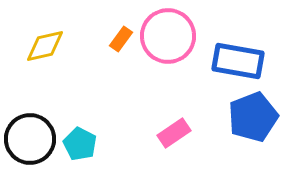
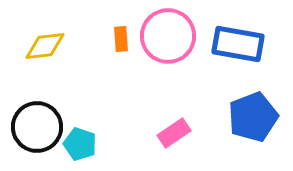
orange rectangle: rotated 40 degrees counterclockwise
yellow diamond: rotated 6 degrees clockwise
blue rectangle: moved 17 px up
black circle: moved 7 px right, 12 px up
cyan pentagon: rotated 8 degrees counterclockwise
